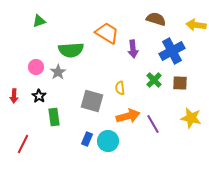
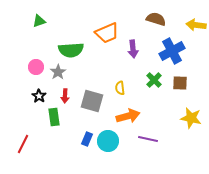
orange trapezoid: rotated 125 degrees clockwise
red arrow: moved 51 px right
purple line: moved 5 px left, 15 px down; rotated 48 degrees counterclockwise
